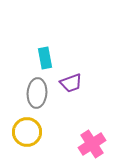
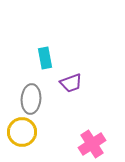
gray ellipse: moved 6 px left, 6 px down
yellow circle: moved 5 px left
